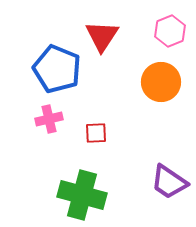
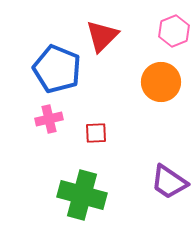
pink hexagon: moved 4 px right
red triangle: rotated 12 degrees clockwise
